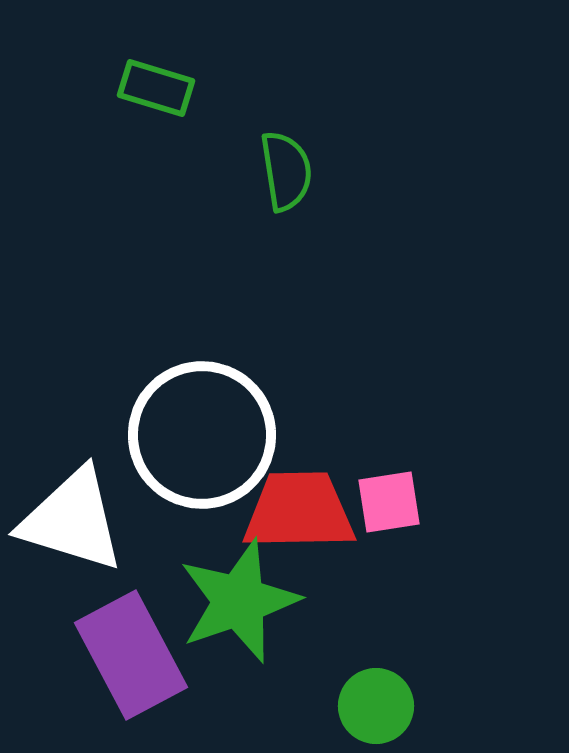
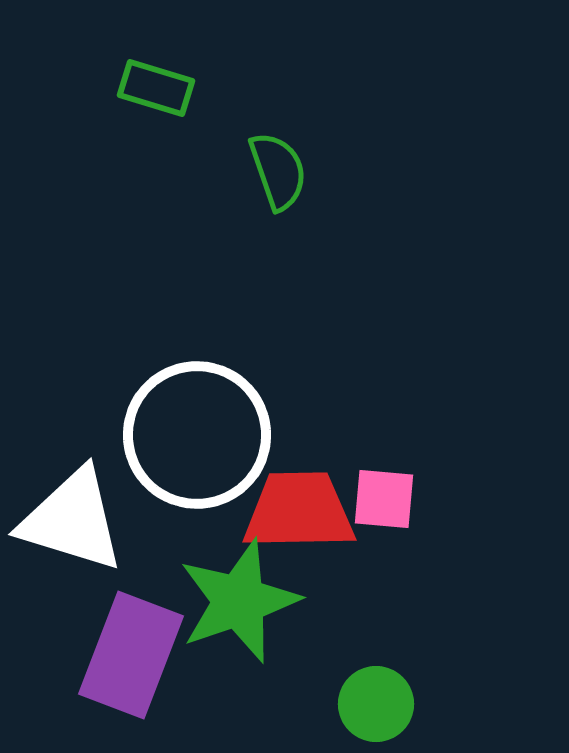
green semicircle: moved 8 px left; rotated 10 degrees counterclockwise
white circle: moved 5 px left
pink square: moved 5 px left, 3 px up; rotated 14 degrees clockwise
purple rectangle: rotated 49 degrees clockwise
green circle: moved 2 px up
